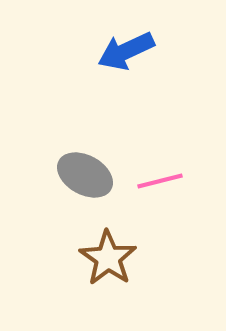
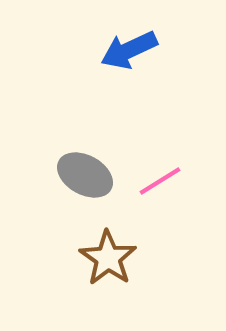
blue arrow: moved 3 px right, 1 px up
pink line: rotated 18 degrees counterclockwise
